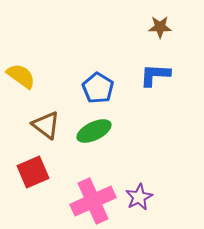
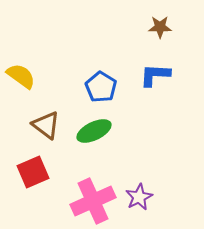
blue pentagon: moved 3 px right, 1 px up
